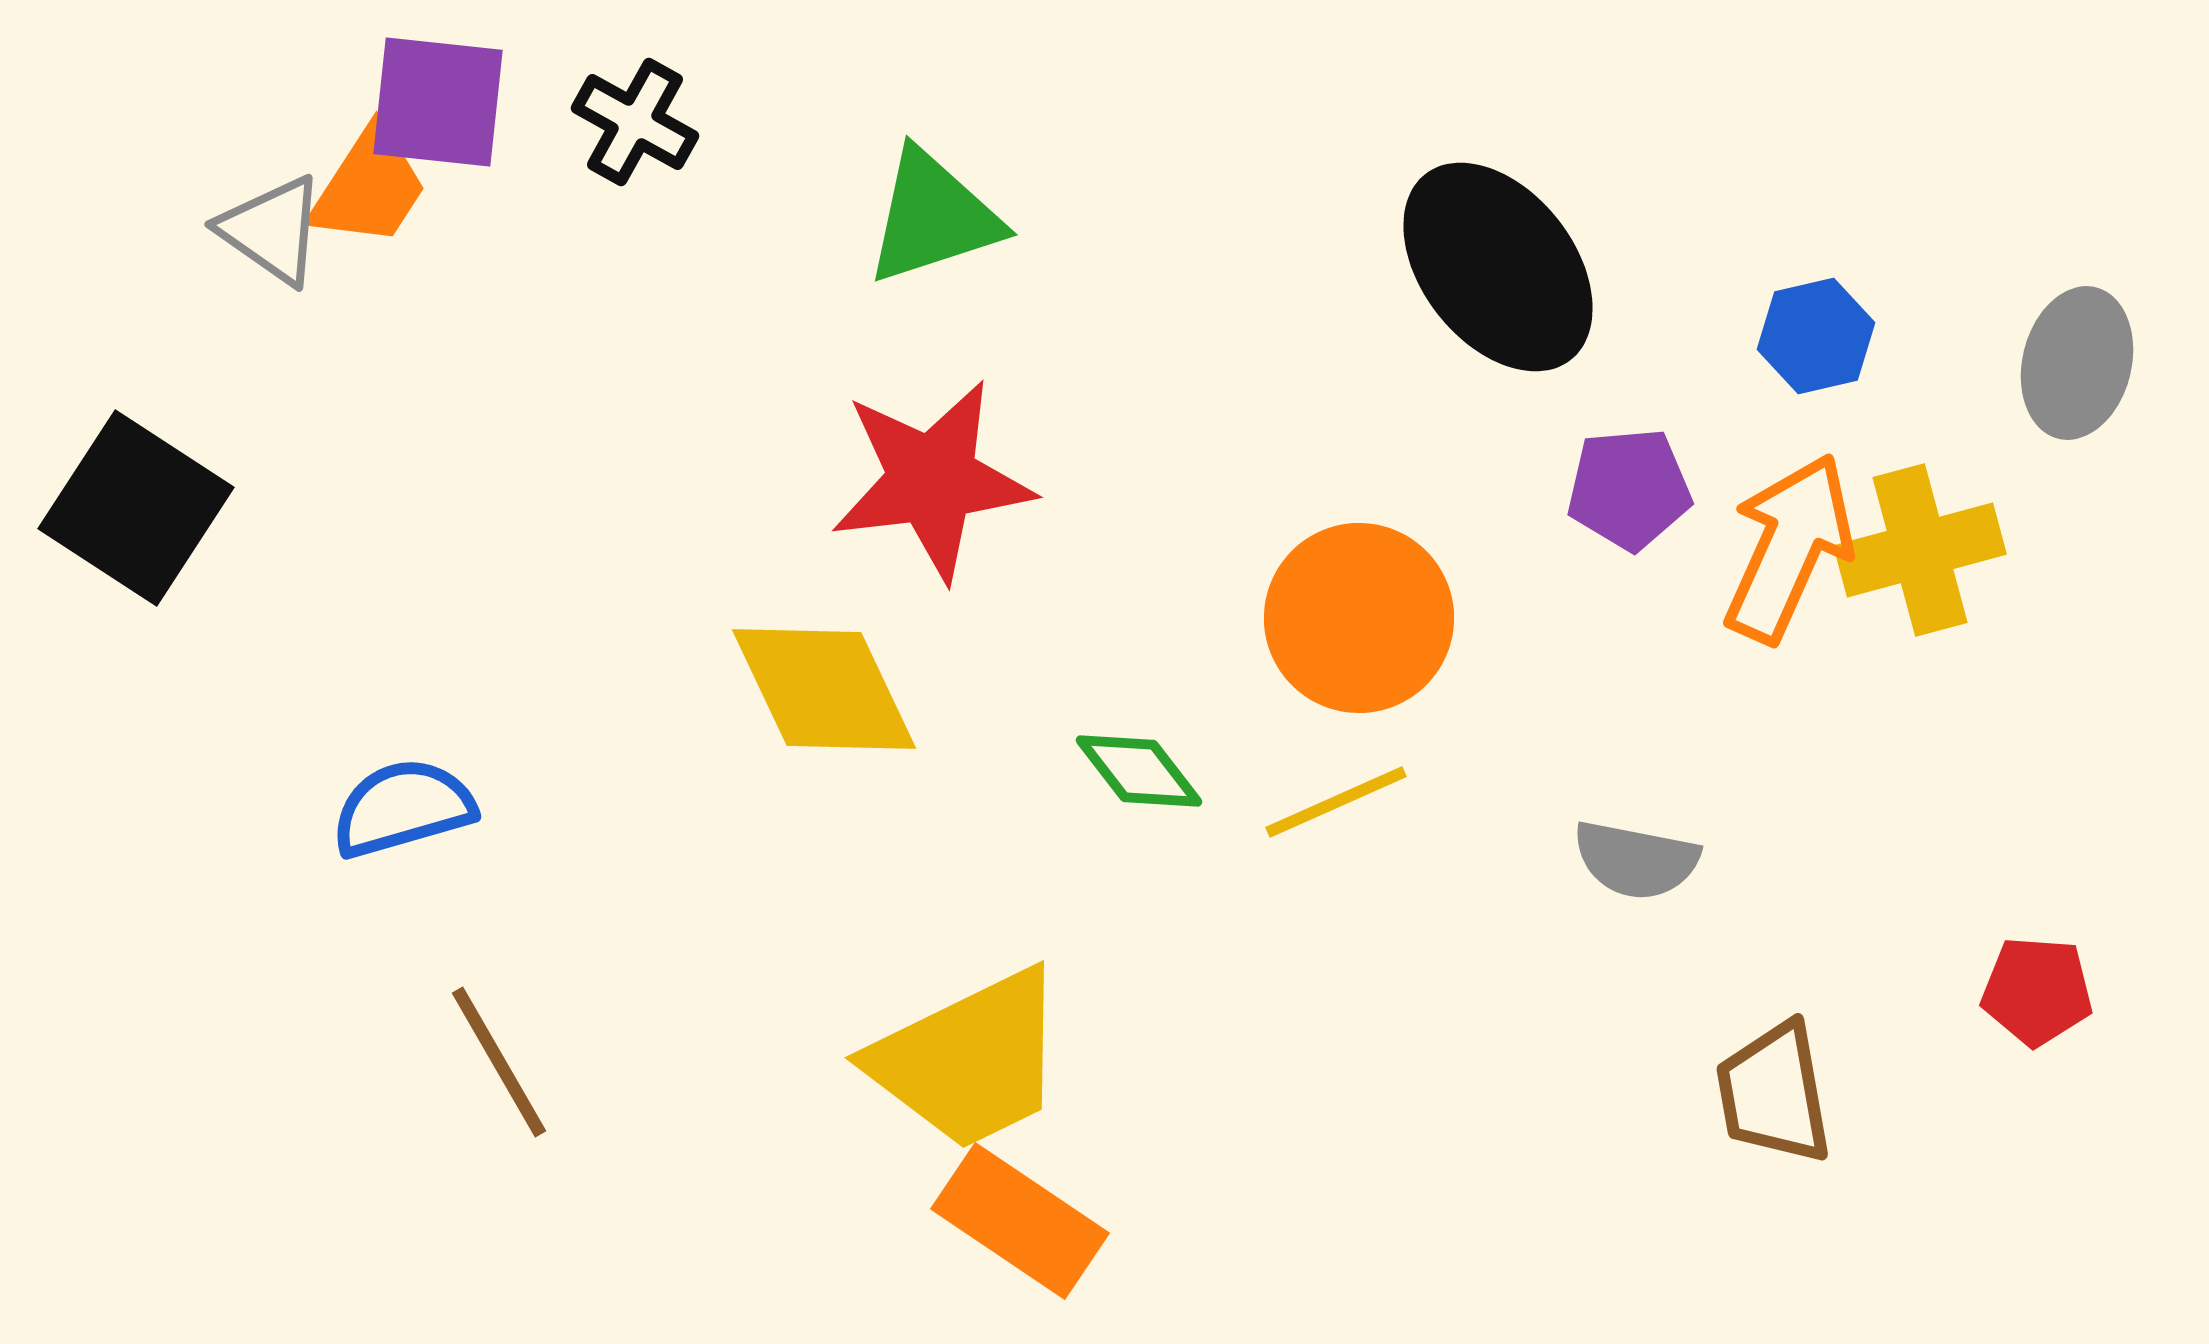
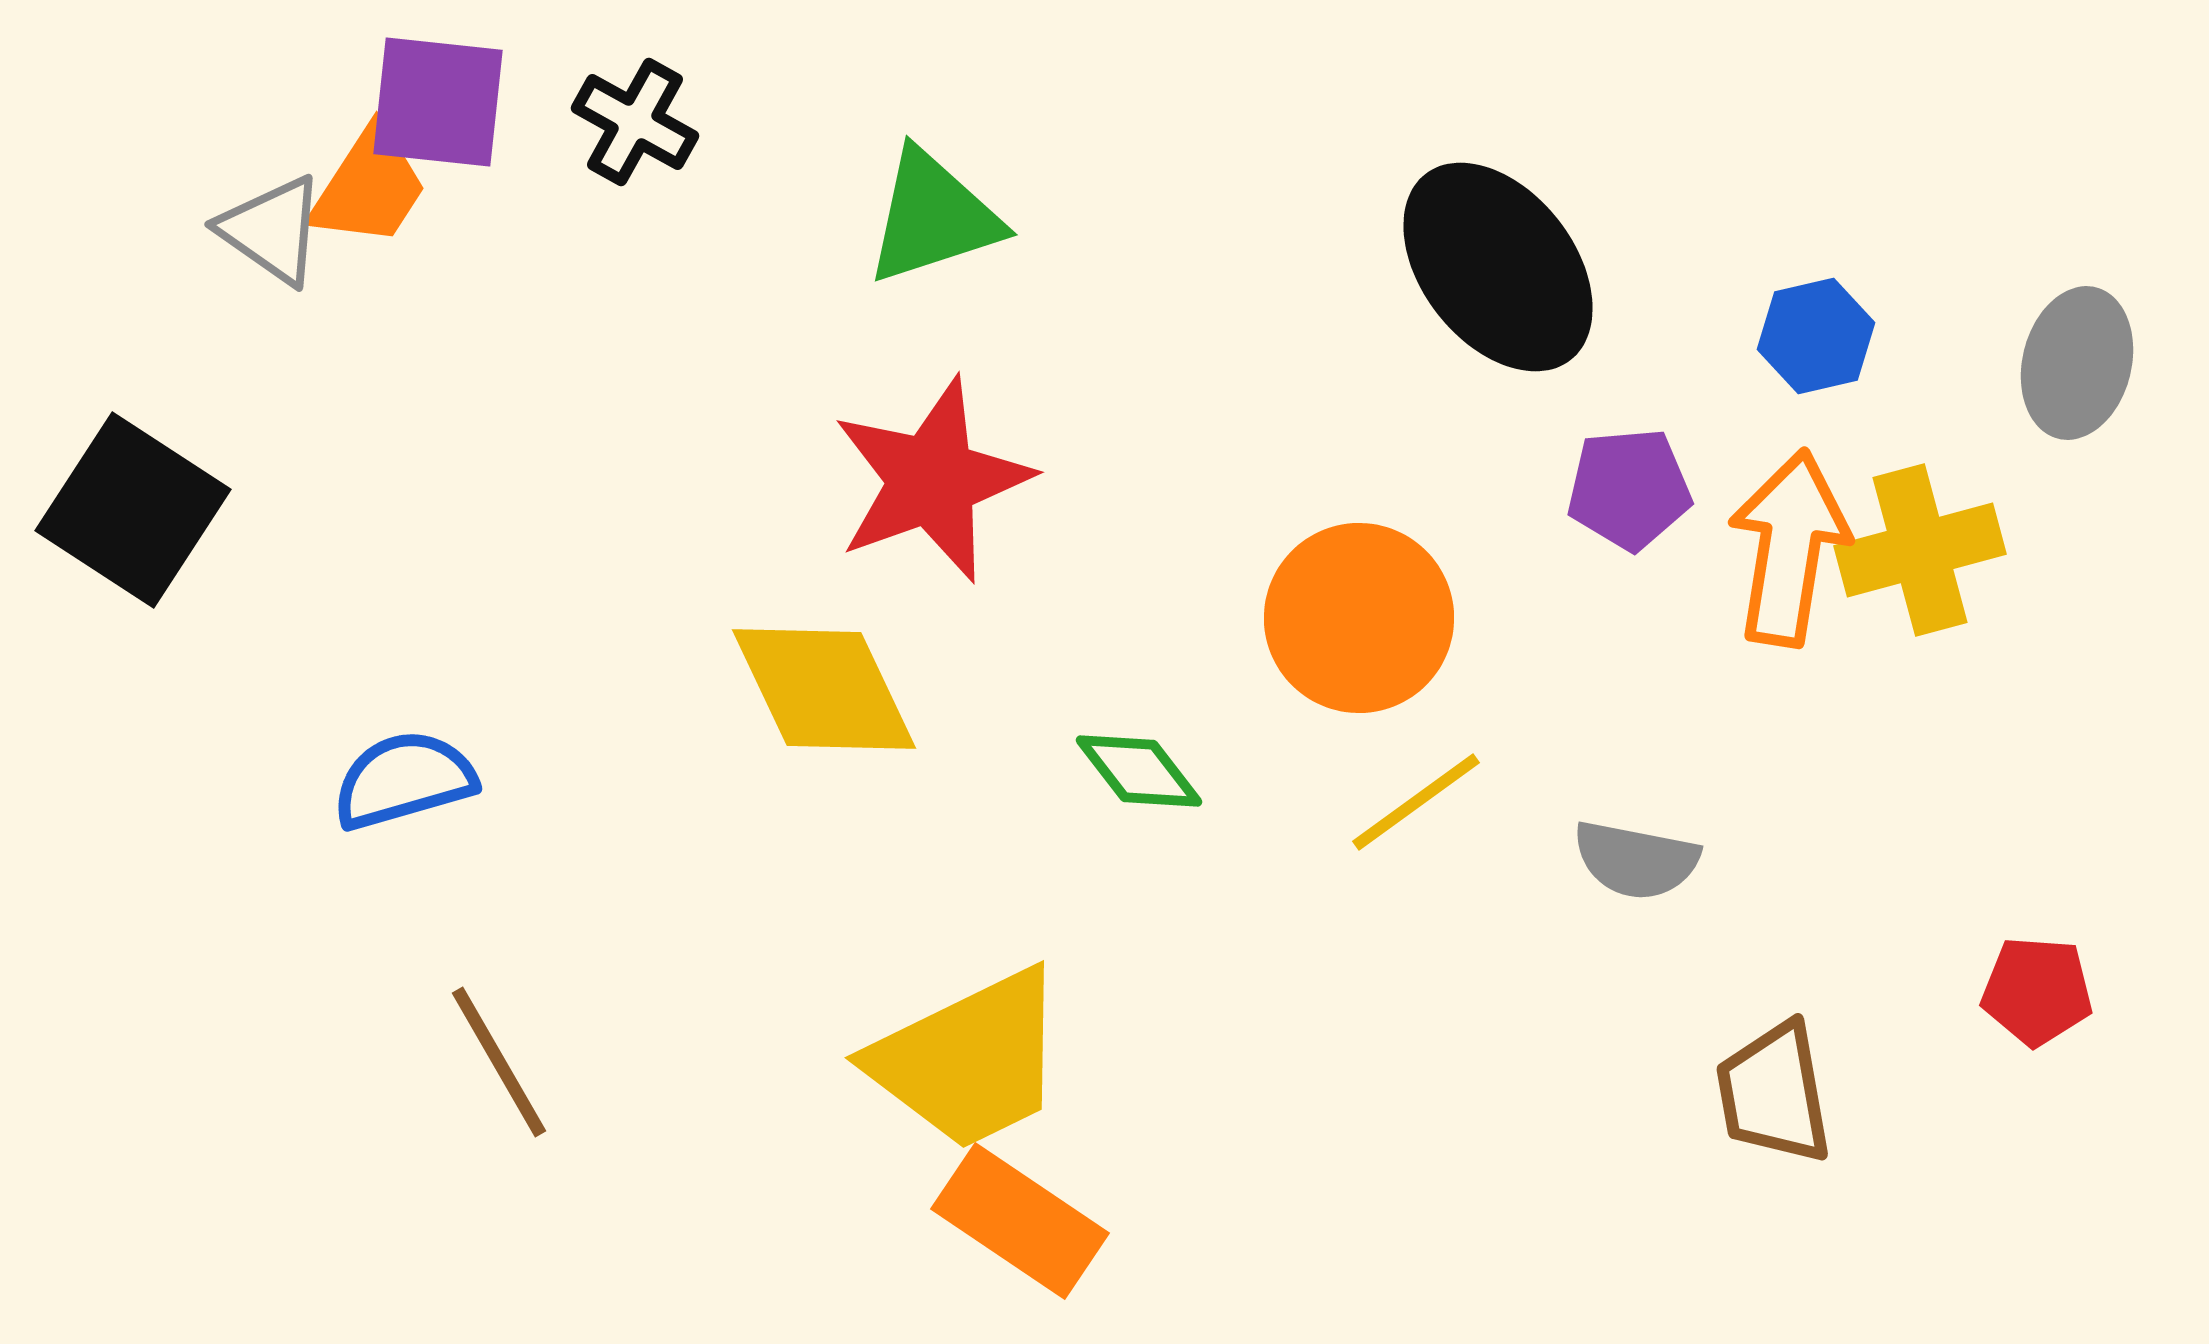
red star: rotated 13 degrees counterclockwise
black square: moved 3 px left, 2 px down
orange arrow: rotated 15 degrees counterclockwise
yellow line: moved 80 px right; rotated 12 degrees counterclockwise
blue semicircle: moved 1 px right, 28 px up
